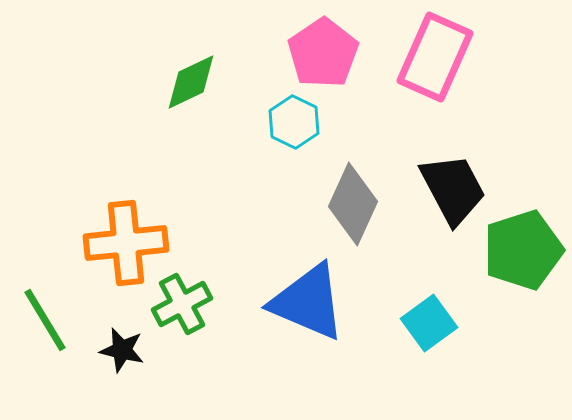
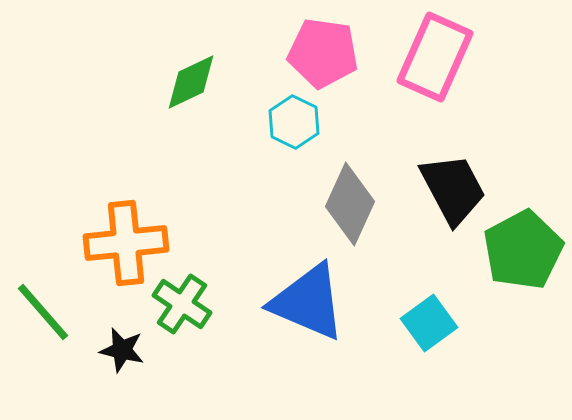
pink pentagon: rotated 30 degrees counterclockwise
gray diamond: moved 3 px left
green pentagon: rotated 10 degrees counterclockwise
green cross: rotated 28 degrees counterclockwise
green line: moved 2 px left, 8 px up; rotated 10 degrees counterclockwise
